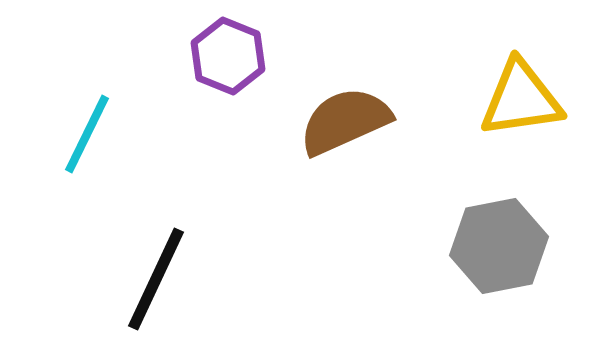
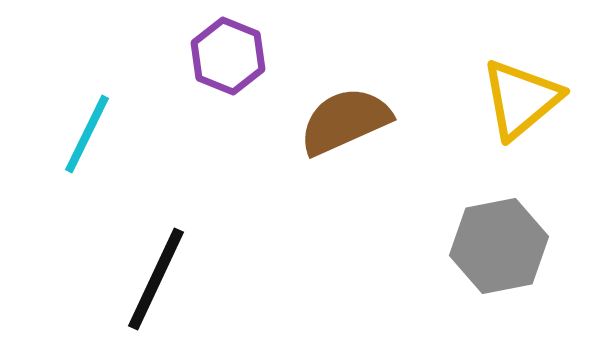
yellow triangle: rotated 32 degrees counterclockwise
